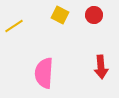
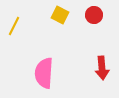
yellow line: rotated 30 degrees counterclockwise
red arrow: moved 1 px right, 1 px down
